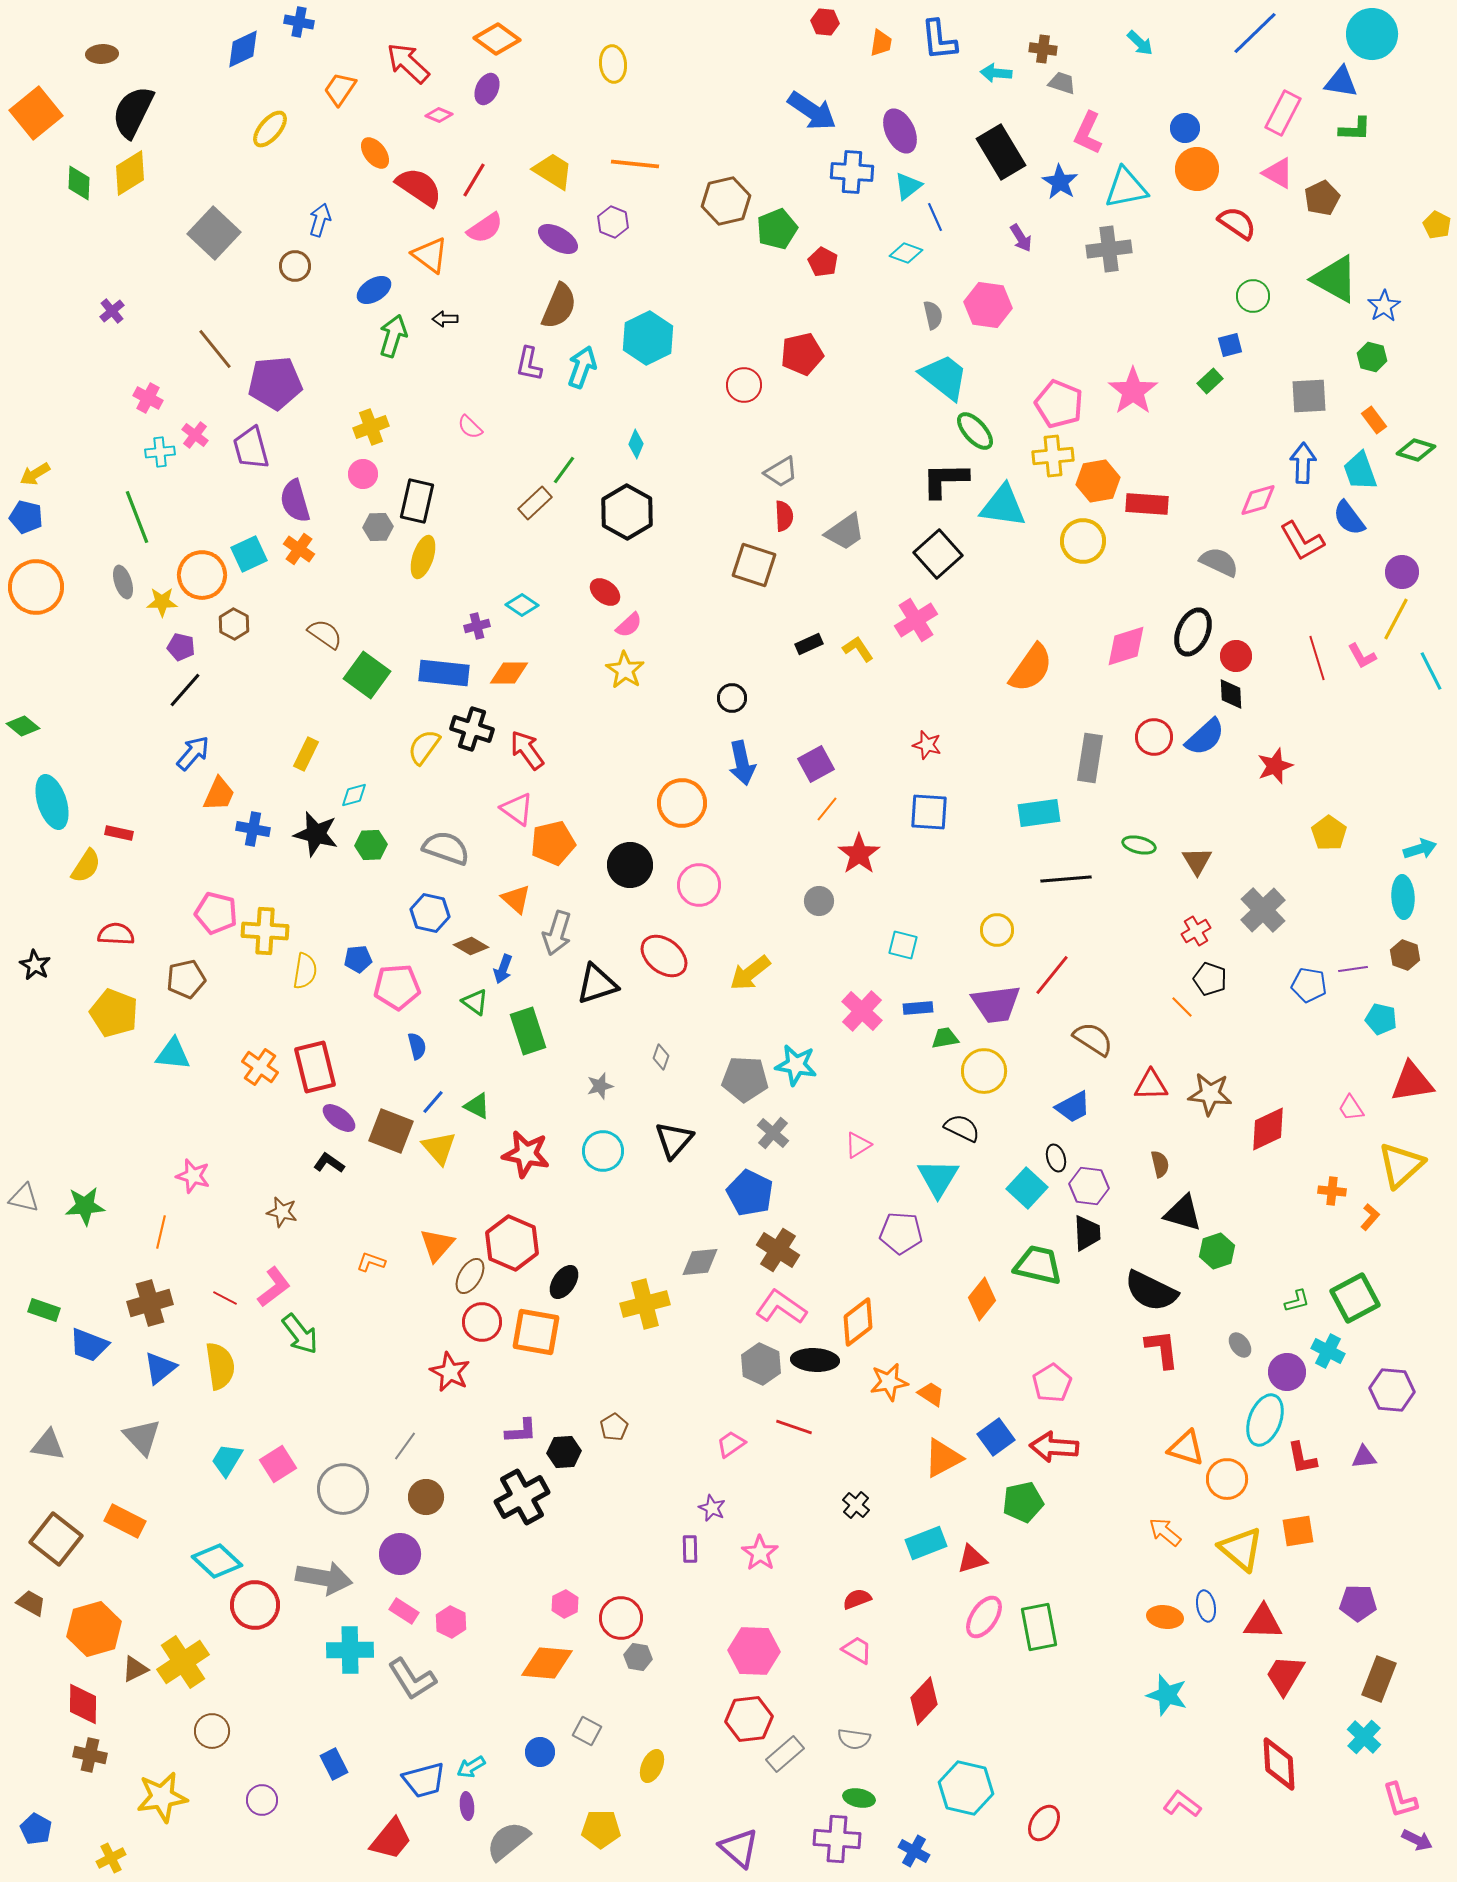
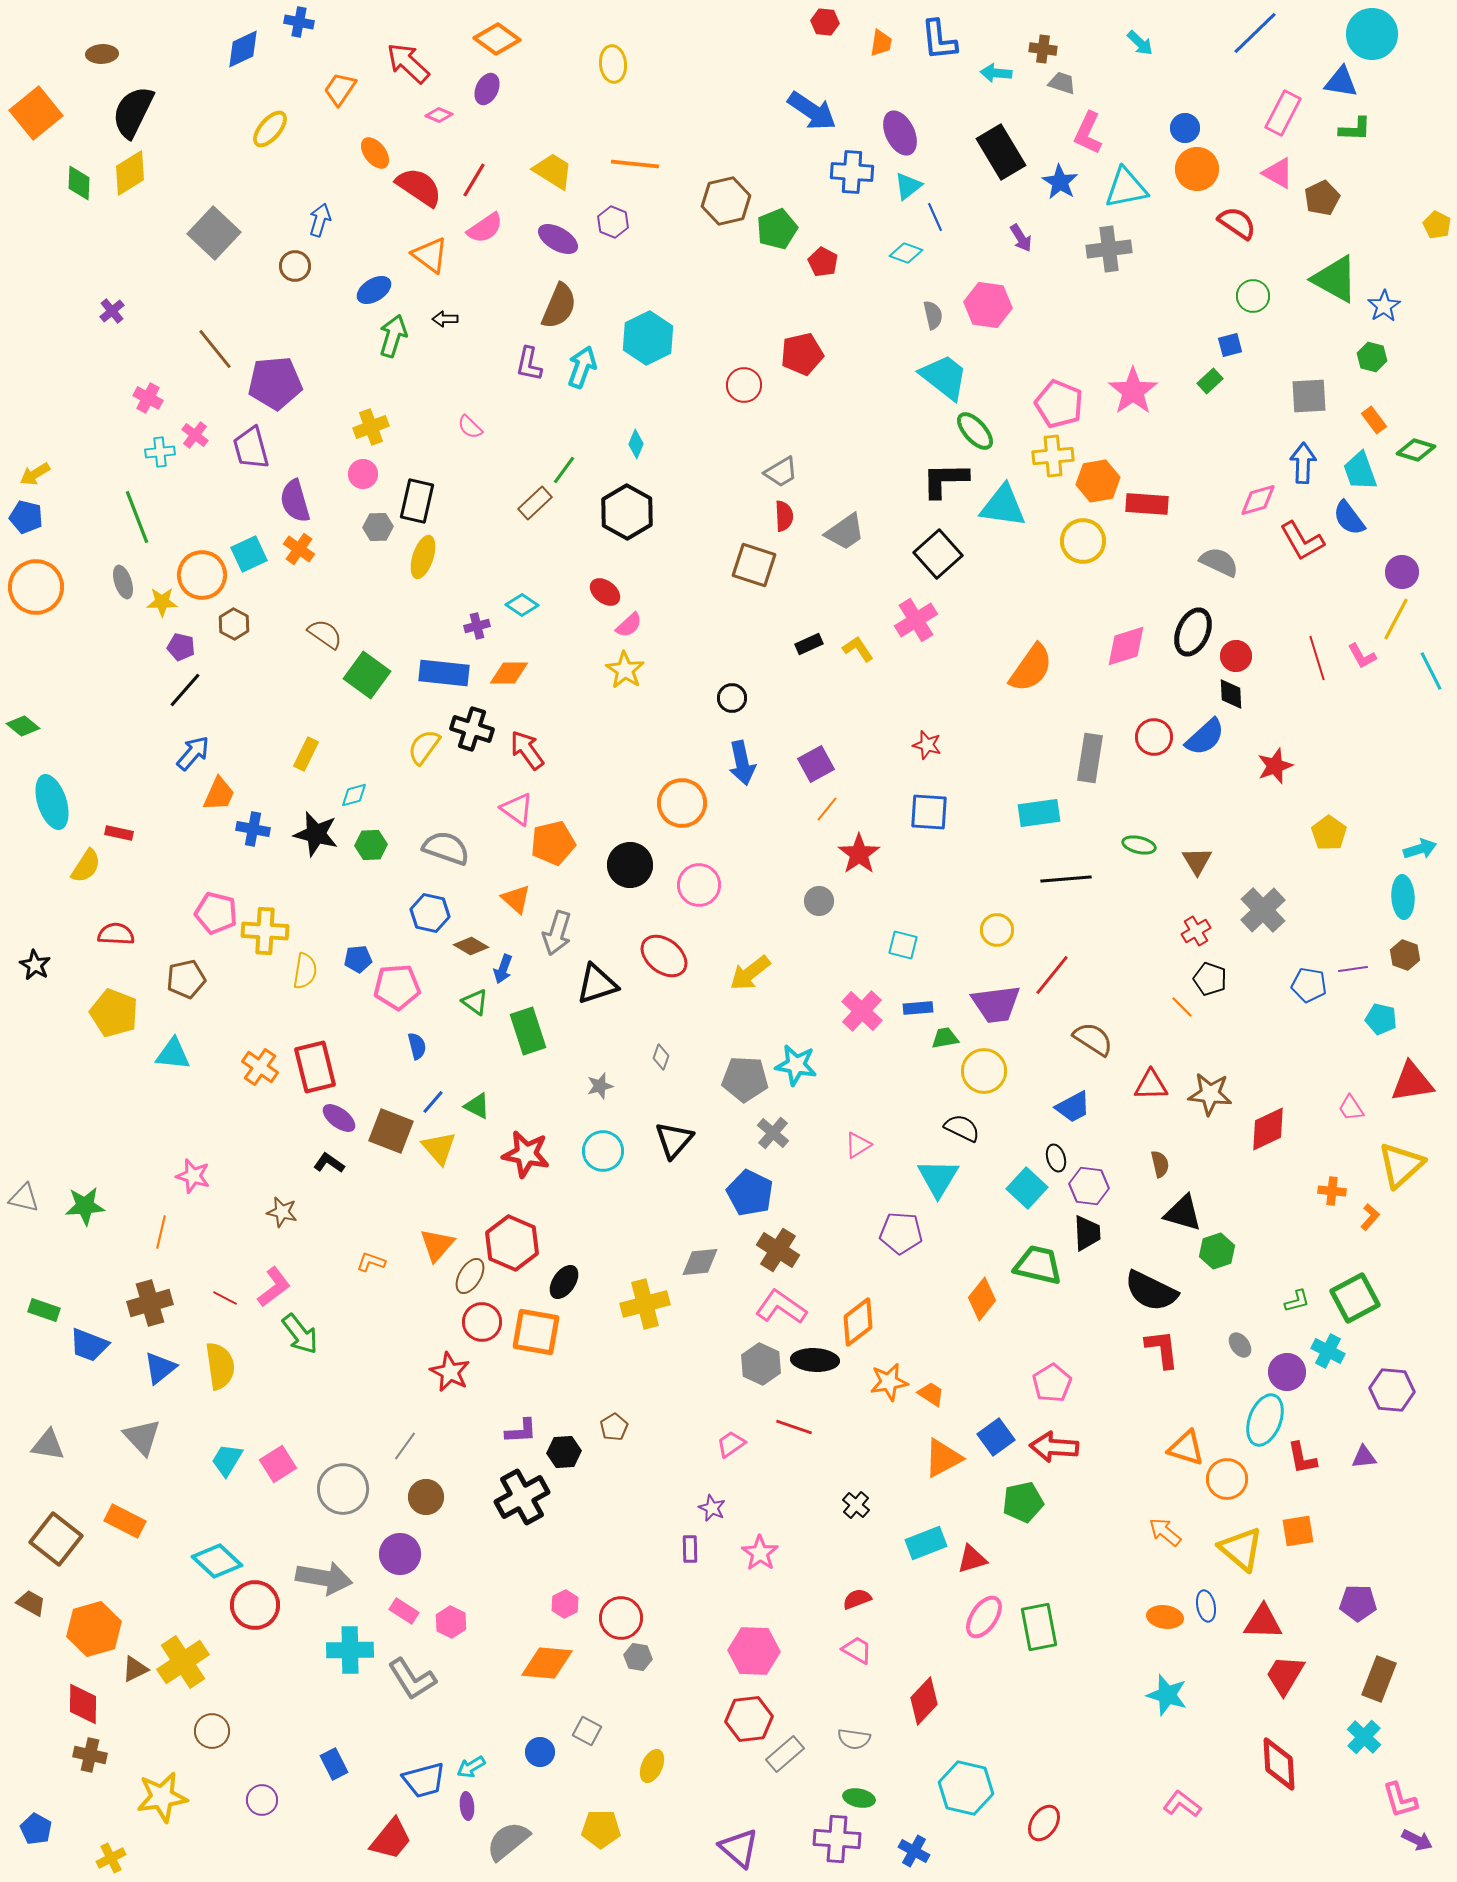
purple ellipse at (900, 131): moved 2 px down
